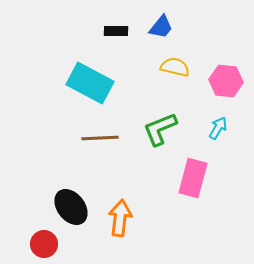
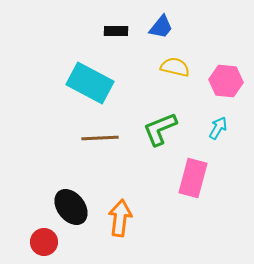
red circle: moved 2 px up
